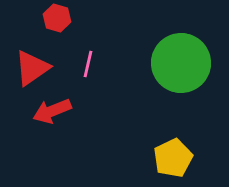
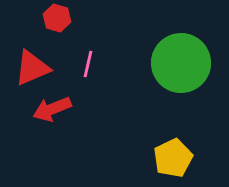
red triangle: rotated 12 degrees clockwise
red arrow: moved 2 px up
